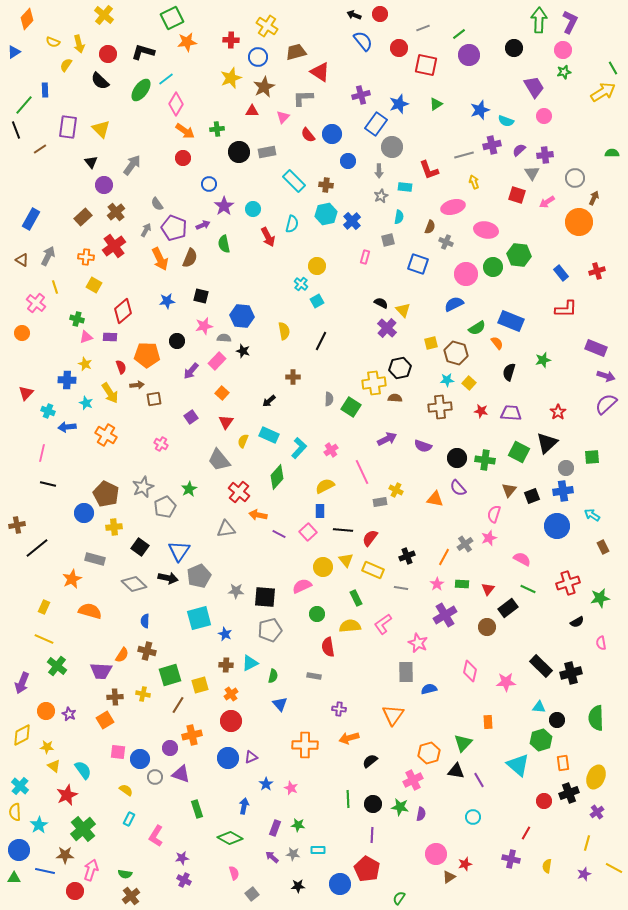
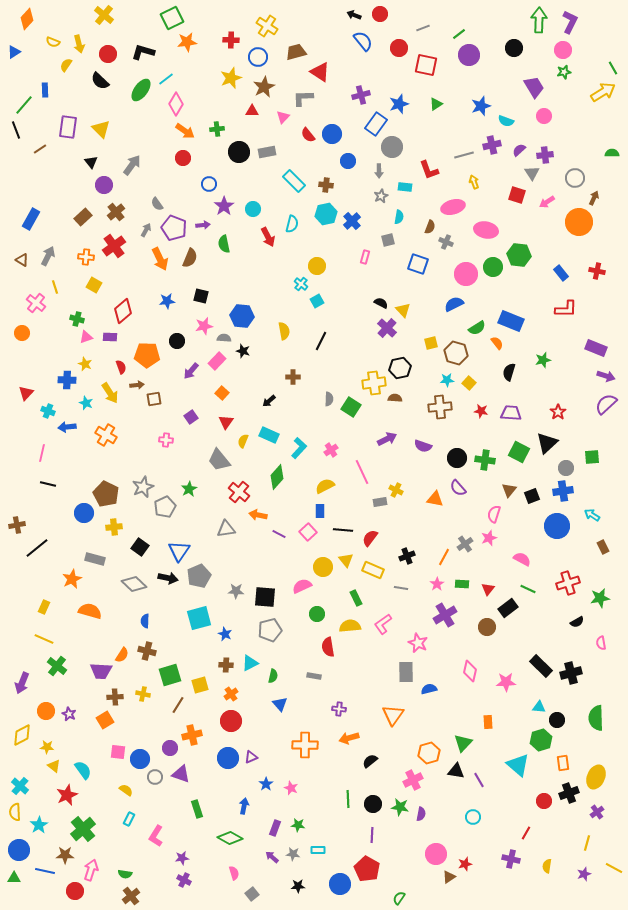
blue star at (480, 110): moved 1 px right, 4 px up
purple arrow at (203, 225): rotated 16 degrees clockwise
red cross at (597, 271): rotated 28 degrees clockwise
pink cross at (161, 444): moved 5 px right, 4 px up; rotated 24 degrees counterclockwise
